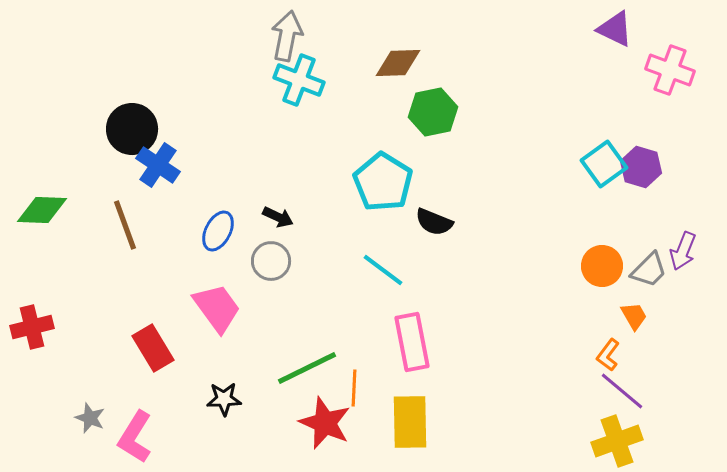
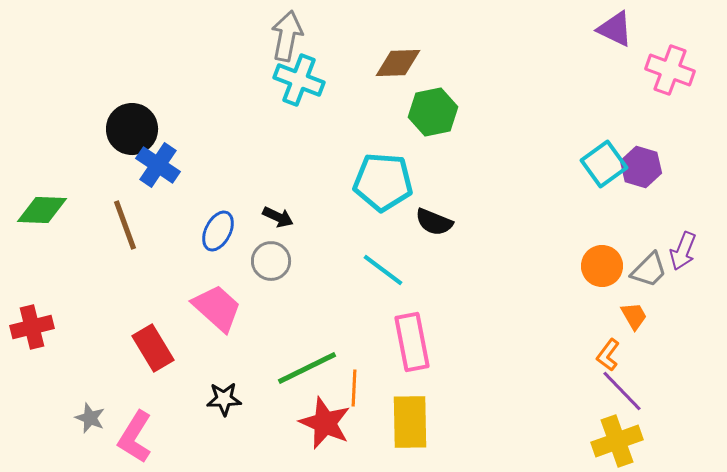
cyan pentagon: rotated 28 degrees counterclockwise
pink trapezoid: rotated 12 degrees counterclockwise
purple line: rotated 6 degrees clockwise
